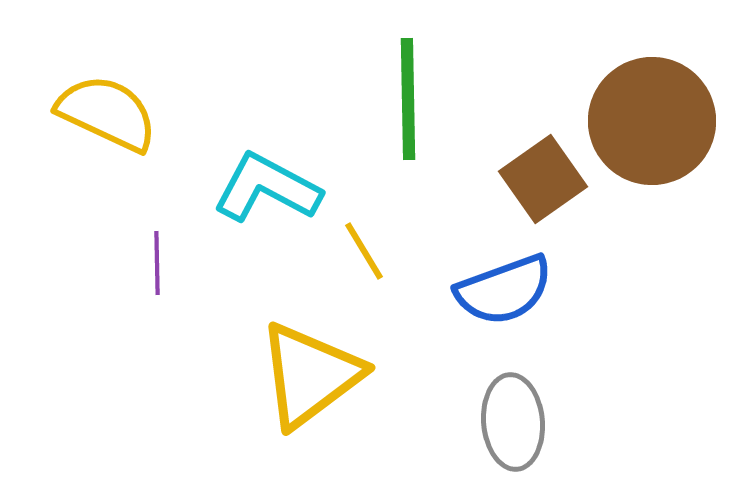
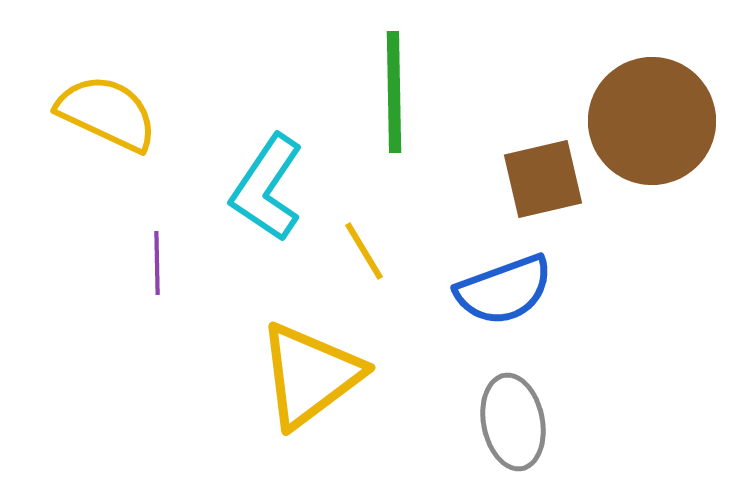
green line: moved 14 px left, 7 px up
brown square: rotated 22 degrees clockwise
cyan L-shape: rotated 84 degrees counterclockwise
gray ellipse: rotated 6 degrees counterclockwise
